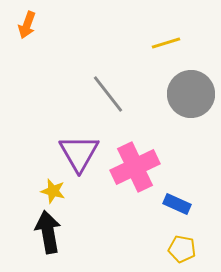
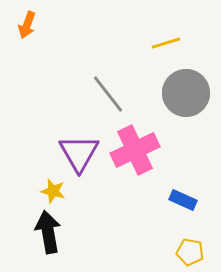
gray circle: moved 5 px left, 1 px up
pink cross: moved 17 px up
blue rectangle: moved 6 px right, 4 px up
yellow pentagon: moved 8 px right, 3 px down
